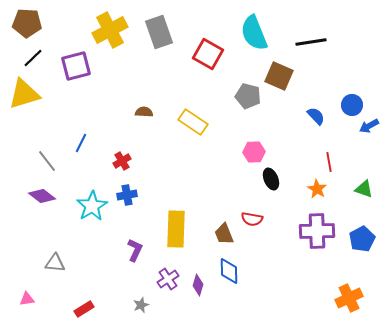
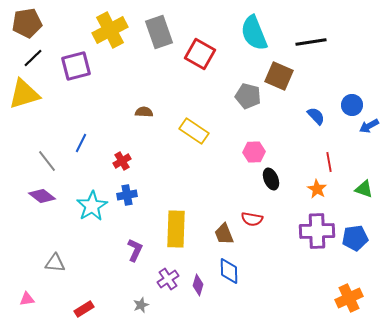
brown pentagon at (27, 23): rotated 12 degrees counterclockwise
red square at (208, 54): moved 8 px left
yellow rectangle at (193, 122): moved 1 px right, 9 px down
blue pentagon at (362, 239): moved 7 px left, 1 px up; rotated 20 degrees clockwise
